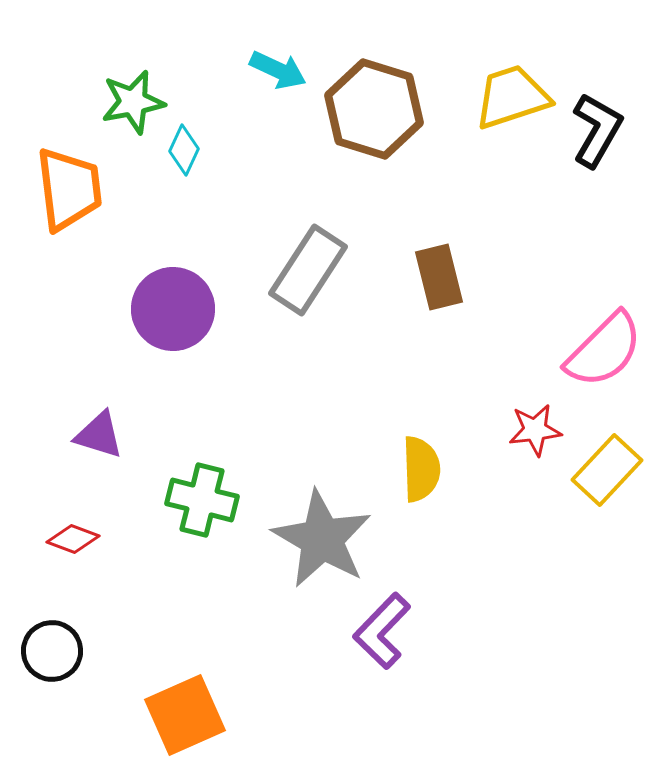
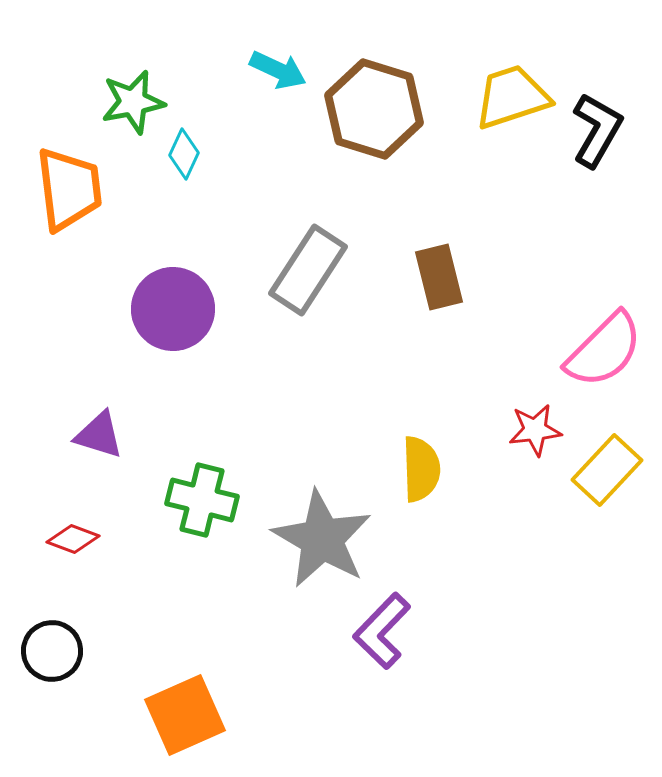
cyan diamond: moved 4 px down
